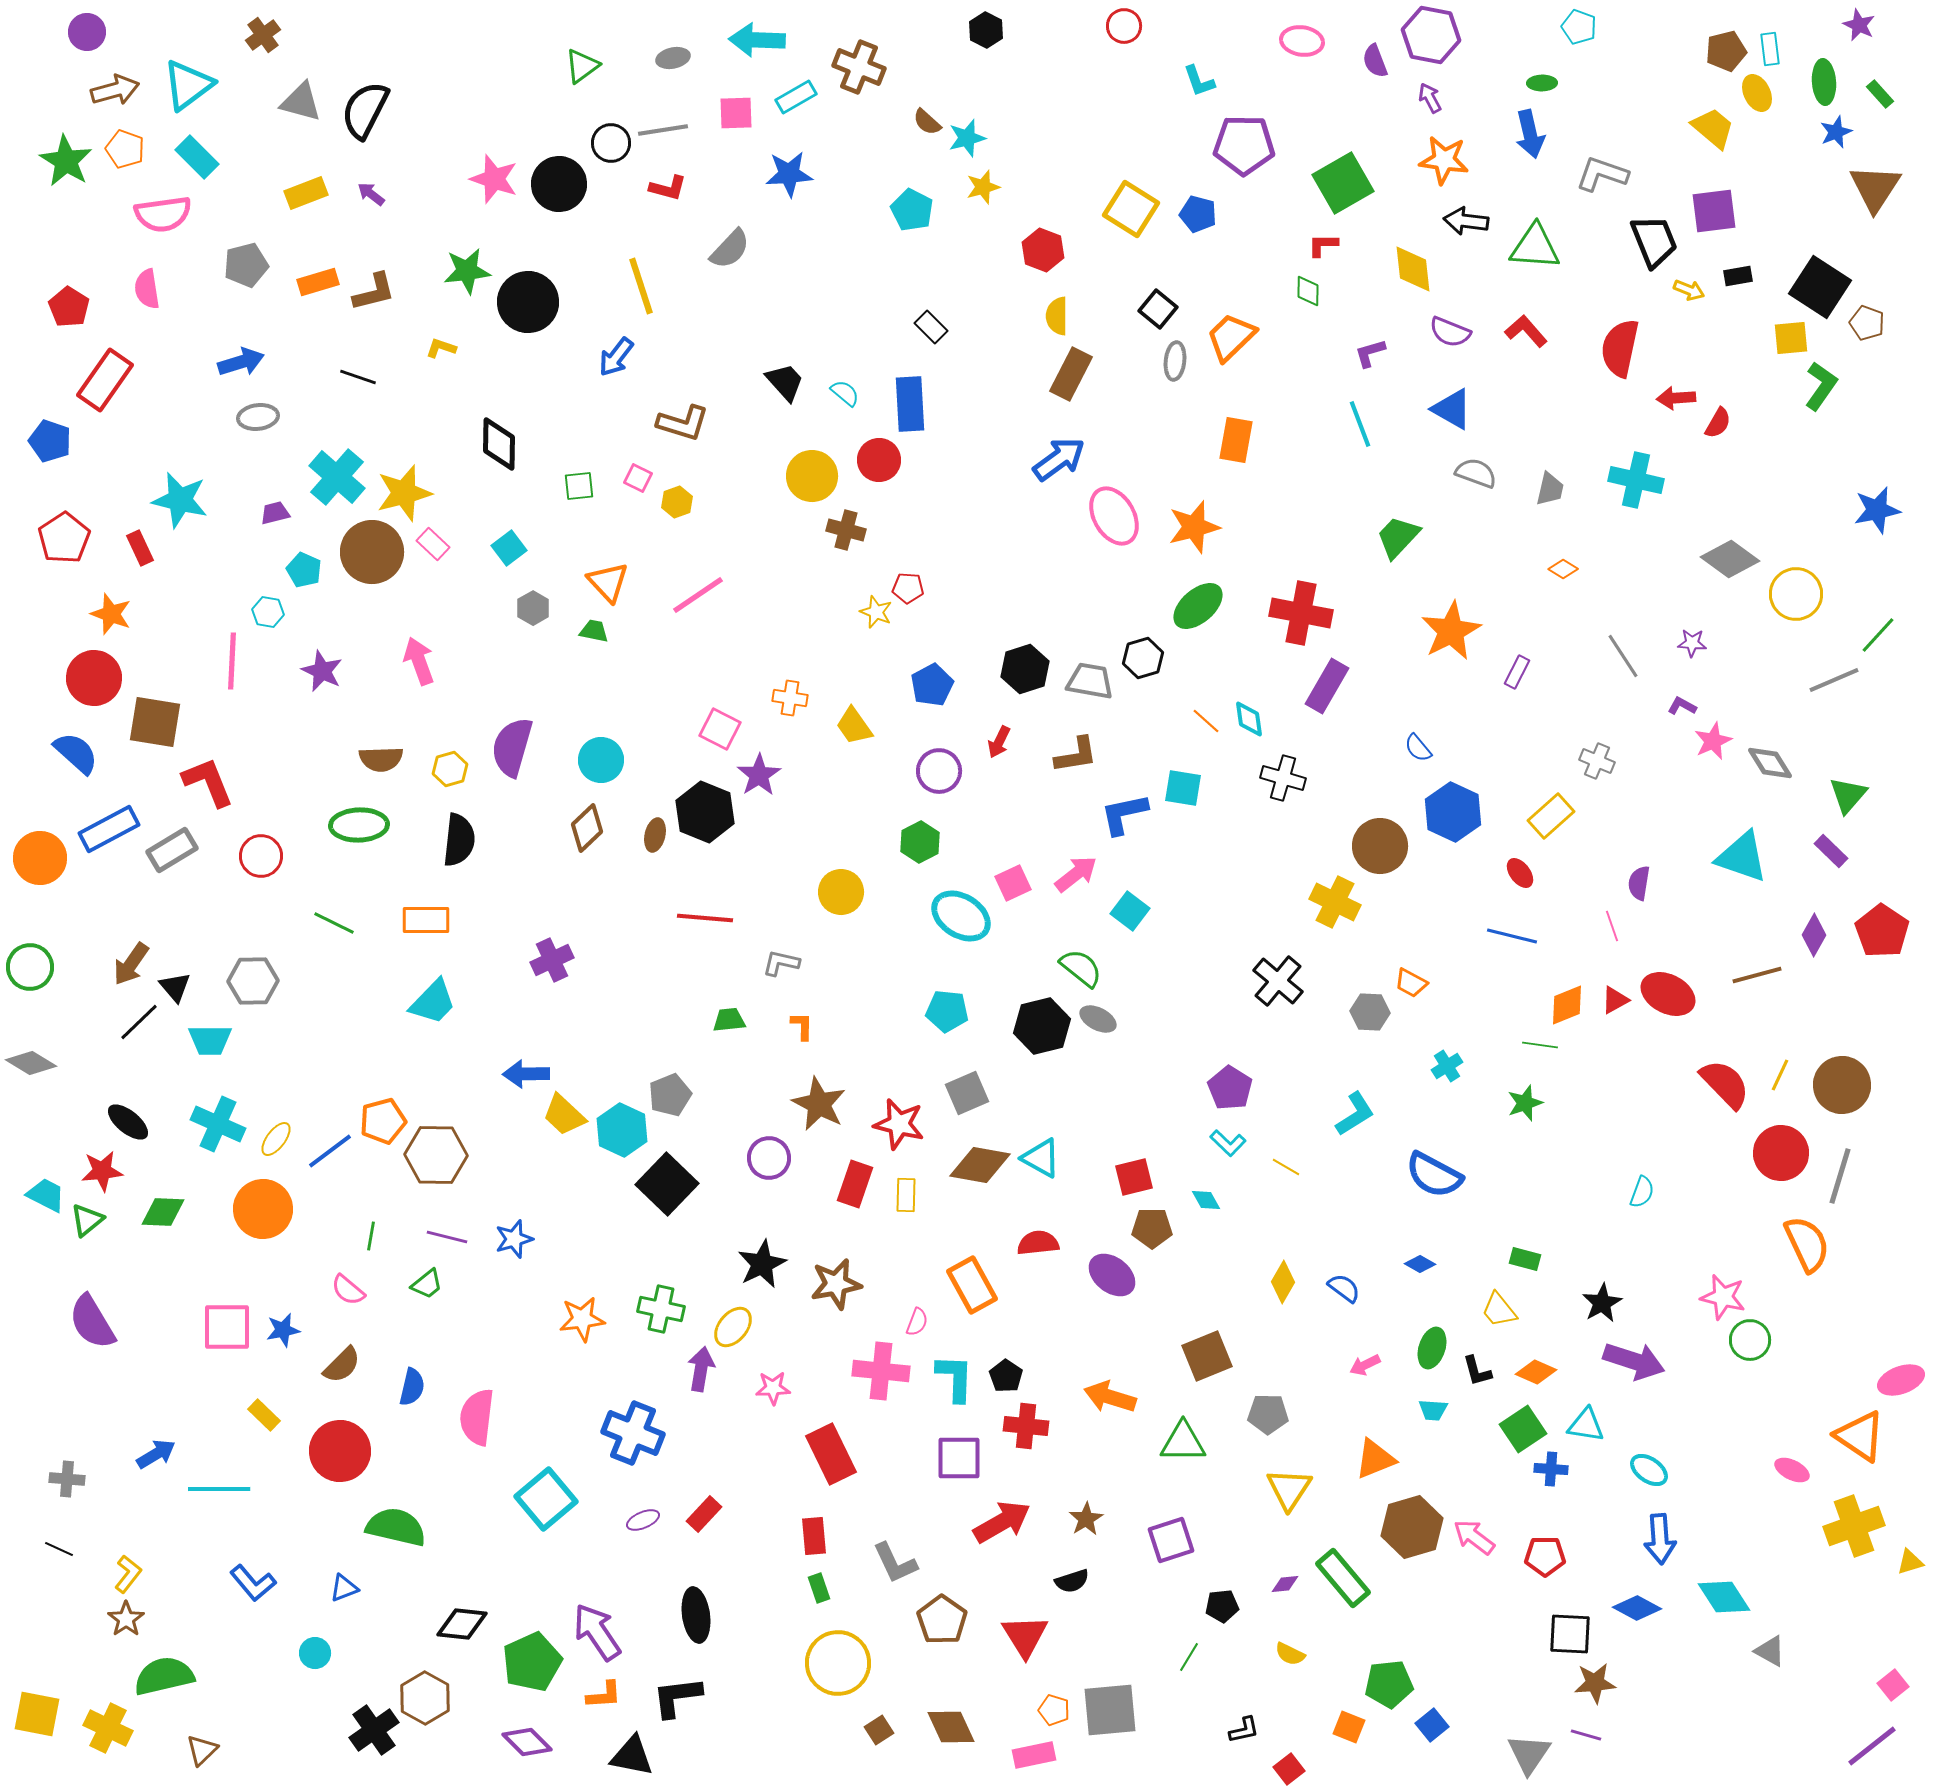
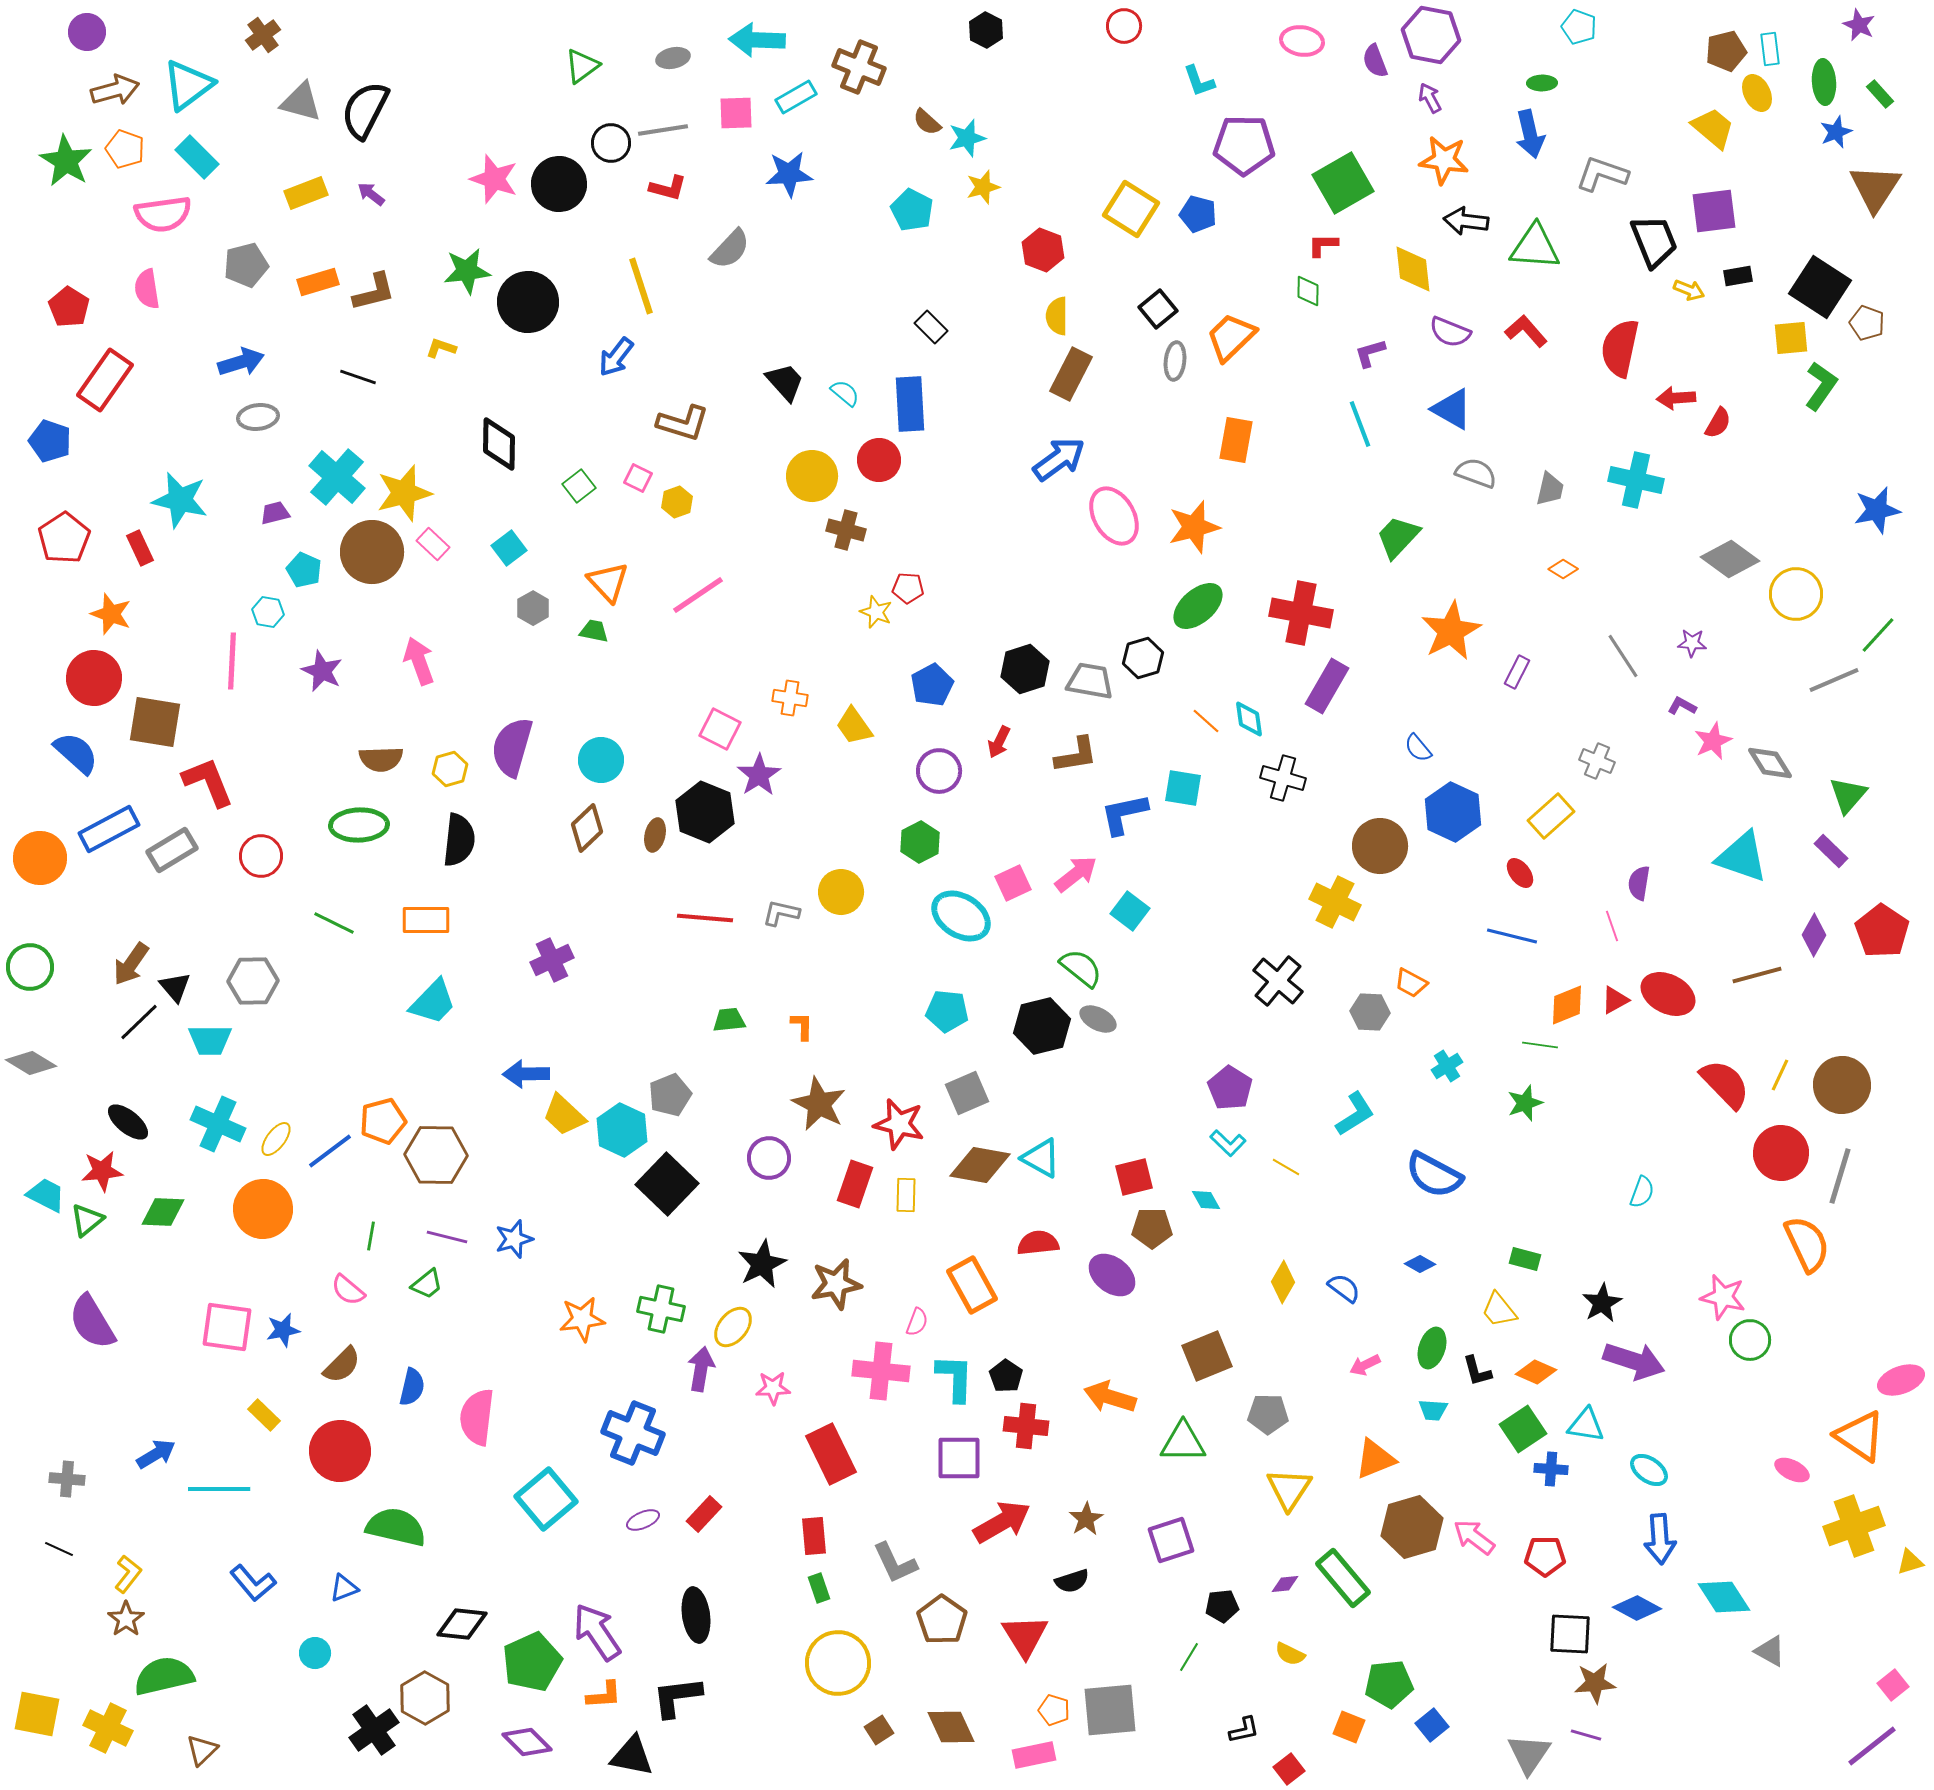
black square at (1158, 309): rotated 12 degrees clockwise
green square at (579, 486): rotated 32 degrees counterclockwise
gray L-shape at (781, 963): moved 50 px up
pink square at (227, 1327): rotated 8 degrees clockwise
